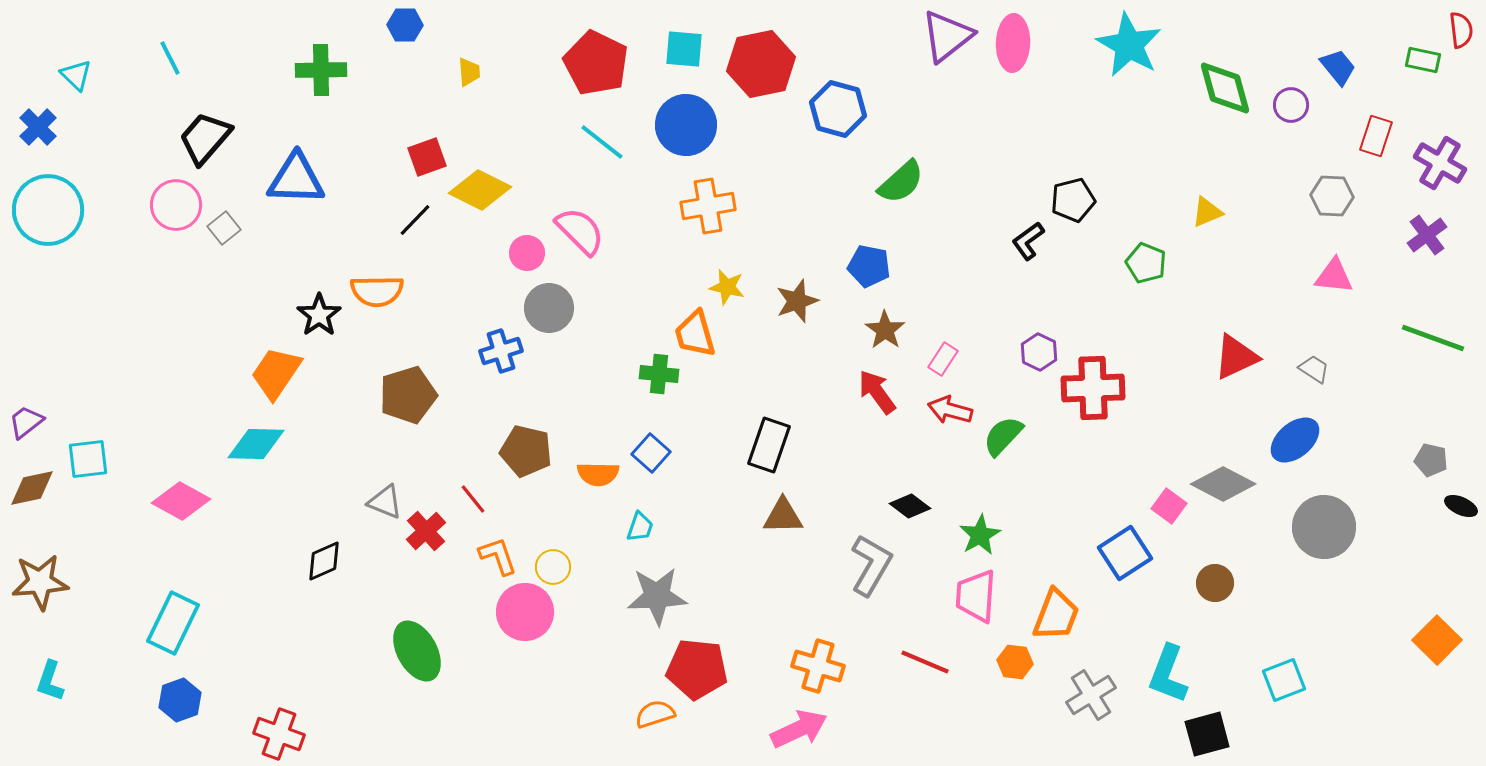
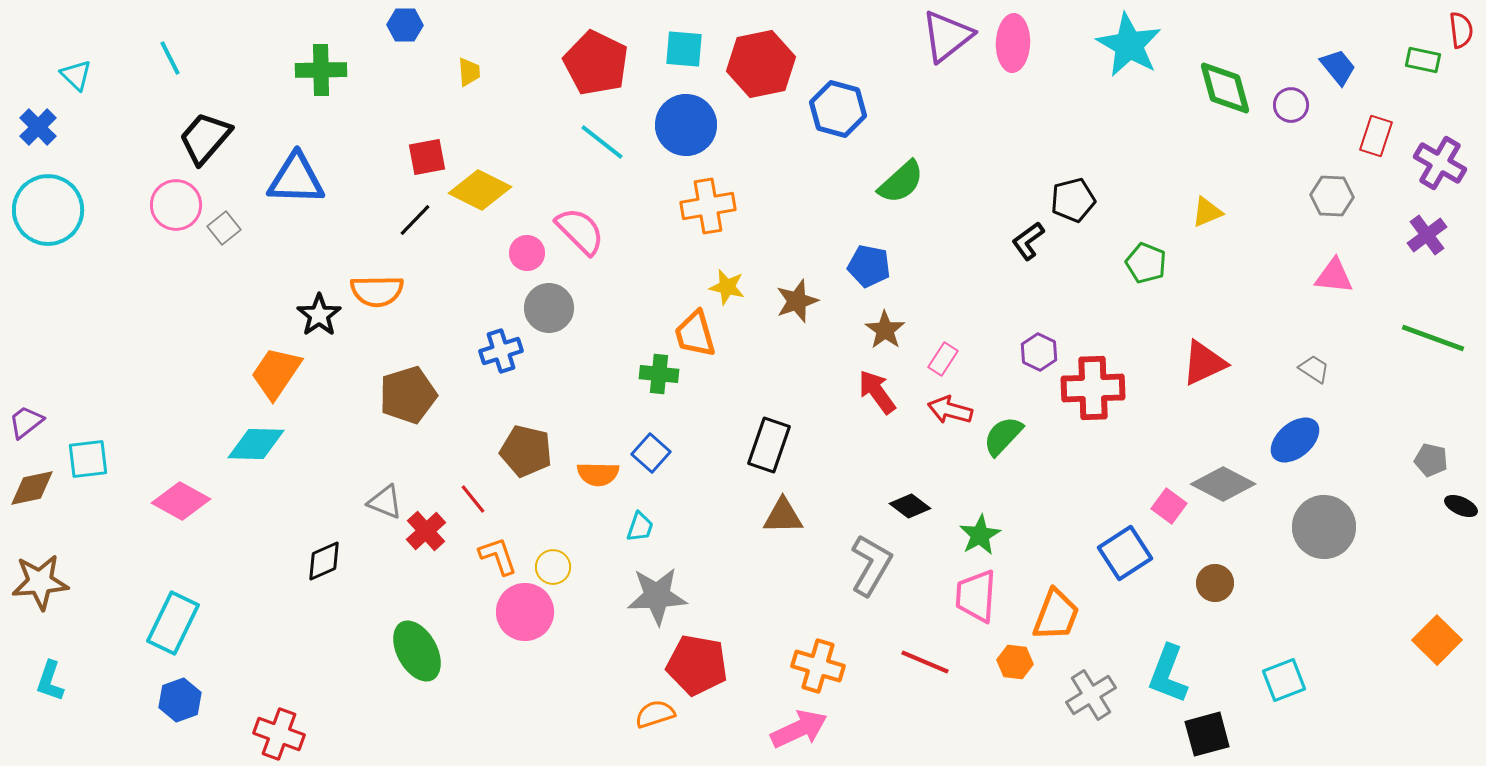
red square at (427, 157): rotated 9 degrees clockwise
red triangle at (1236, 357): moved 32 px left, 6 px down
red pentagon at (697, 669): moved 4 px up; rotated 4 degrees clockwise
